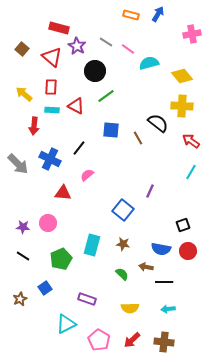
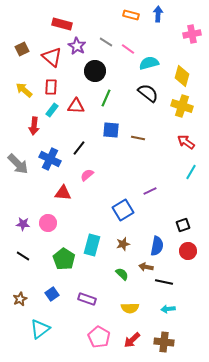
blue arrow at (158, 14): rotated 28 degrees counterclockwise
red rectangle at (59, 28): moved 3 px right, 4 px up
brown square at (22, 49): rotated 24 degrees clockwise
yellow diamond at (182, 76): rotated 55 degrees clockwise
yellow arrow at (24, 94): moved 4 px up
green line at (106, 96): moved 2 px down; rotated 30 degrees counterclockwise
red triangle at (76, 106): rotated 24 degrees counterclockwise
yellow cross at (182, 106): rotated 15 degrees clockwise
cyan rectangle at (52, 110): rotated 56 degrees counterclockwise
black semicircle at (158, 123): moved 10 px left, 30 px up
brown line at (138, 138): rotated 48 degrees counterclockwise
red arrow at (191, 141): moved 5 px left, 1 px down
purple line at (150, 191): rotated 40 degrees clockwise
blue square at (123, 210): rotated 20 degrees clockwise
purple star at (23, 227): moved 3 px up
brown star at (123, 244): rotated 24 degrees counterclockwise
blue semicircle at (161, 249): moved 4 px left, 3 px up; rotated 90 degrees counterclockwise
green pentagon at (61, 259): moved 3 px right; rotated 15 degrees counterclockwise
black line at (164, 282): rotated 12 degrees clockwise
blue square at (45, 288): moved 7 px right, 6 px down
cyan triangle at (66, 324): moved 26 px left, 5 px down; rotated 10 degrees counterclockwise
pink pentagon at (99, 340): moved 3 px up
